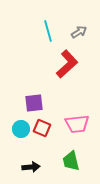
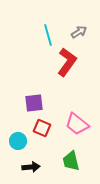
cyan line: moved 4 px down
red L-shape: moved 2 px up; rotated 12 degrees counterclockwise
pink trapezoid: rotated 45 degrees clockwise
cyan circle: moved 3 px left, 12 px down
